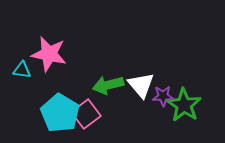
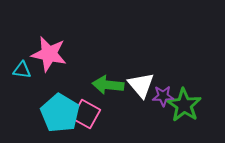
green arrow: rotated 20 degrees clockwise
pink square: rotated 24 degrees counterclockwise
